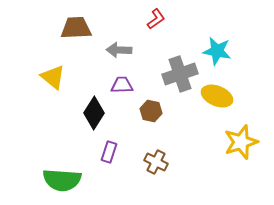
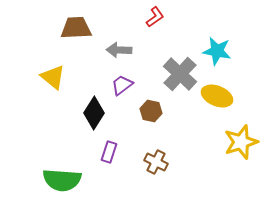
red L-shape: moved 1 px left, 2 px up
gray cross: rotated 28 degrees counterclockwise
purple trapezoid: rotated 35 degrees counterclockwise
